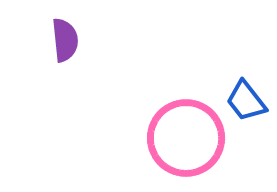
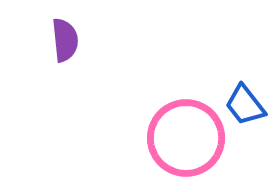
blue trapezoid: moved 1 px left, 4 px down
